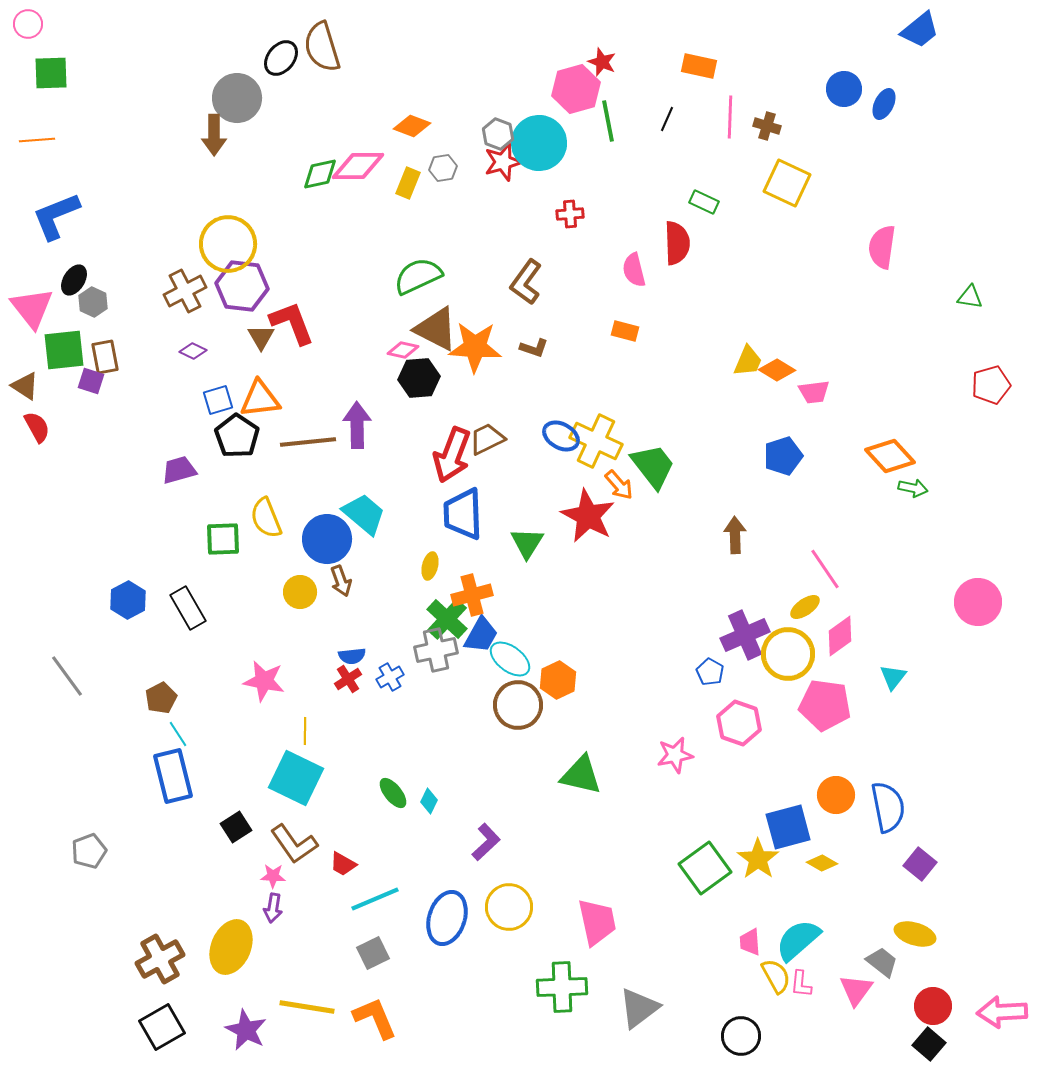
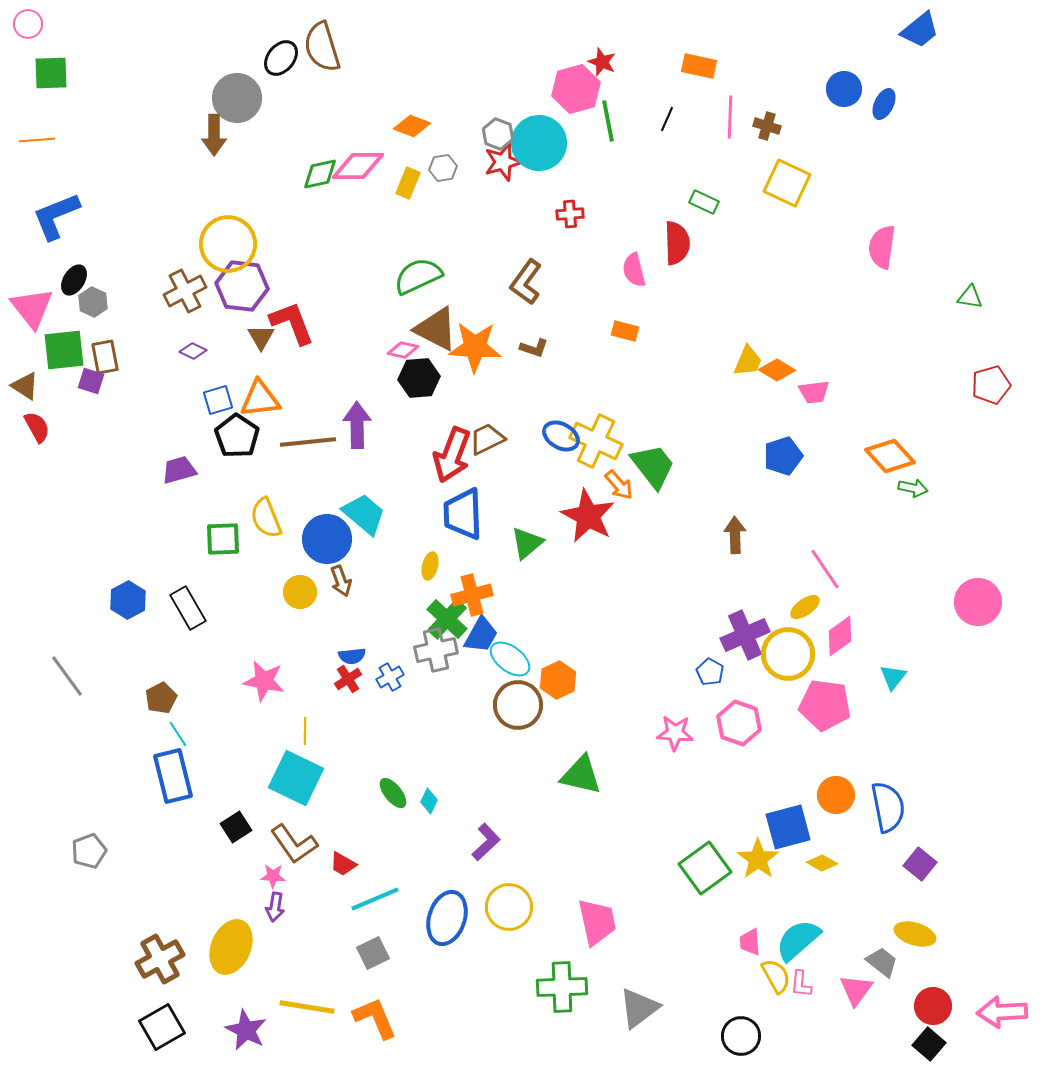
green triangle at (527, 543): rotated 18 degrees clockwise
pink star at (675, 755): moved 22 px up; rotated 15 degrees clockwise
purple arrow at (273, 908): moved 2 px right, 1 px up
